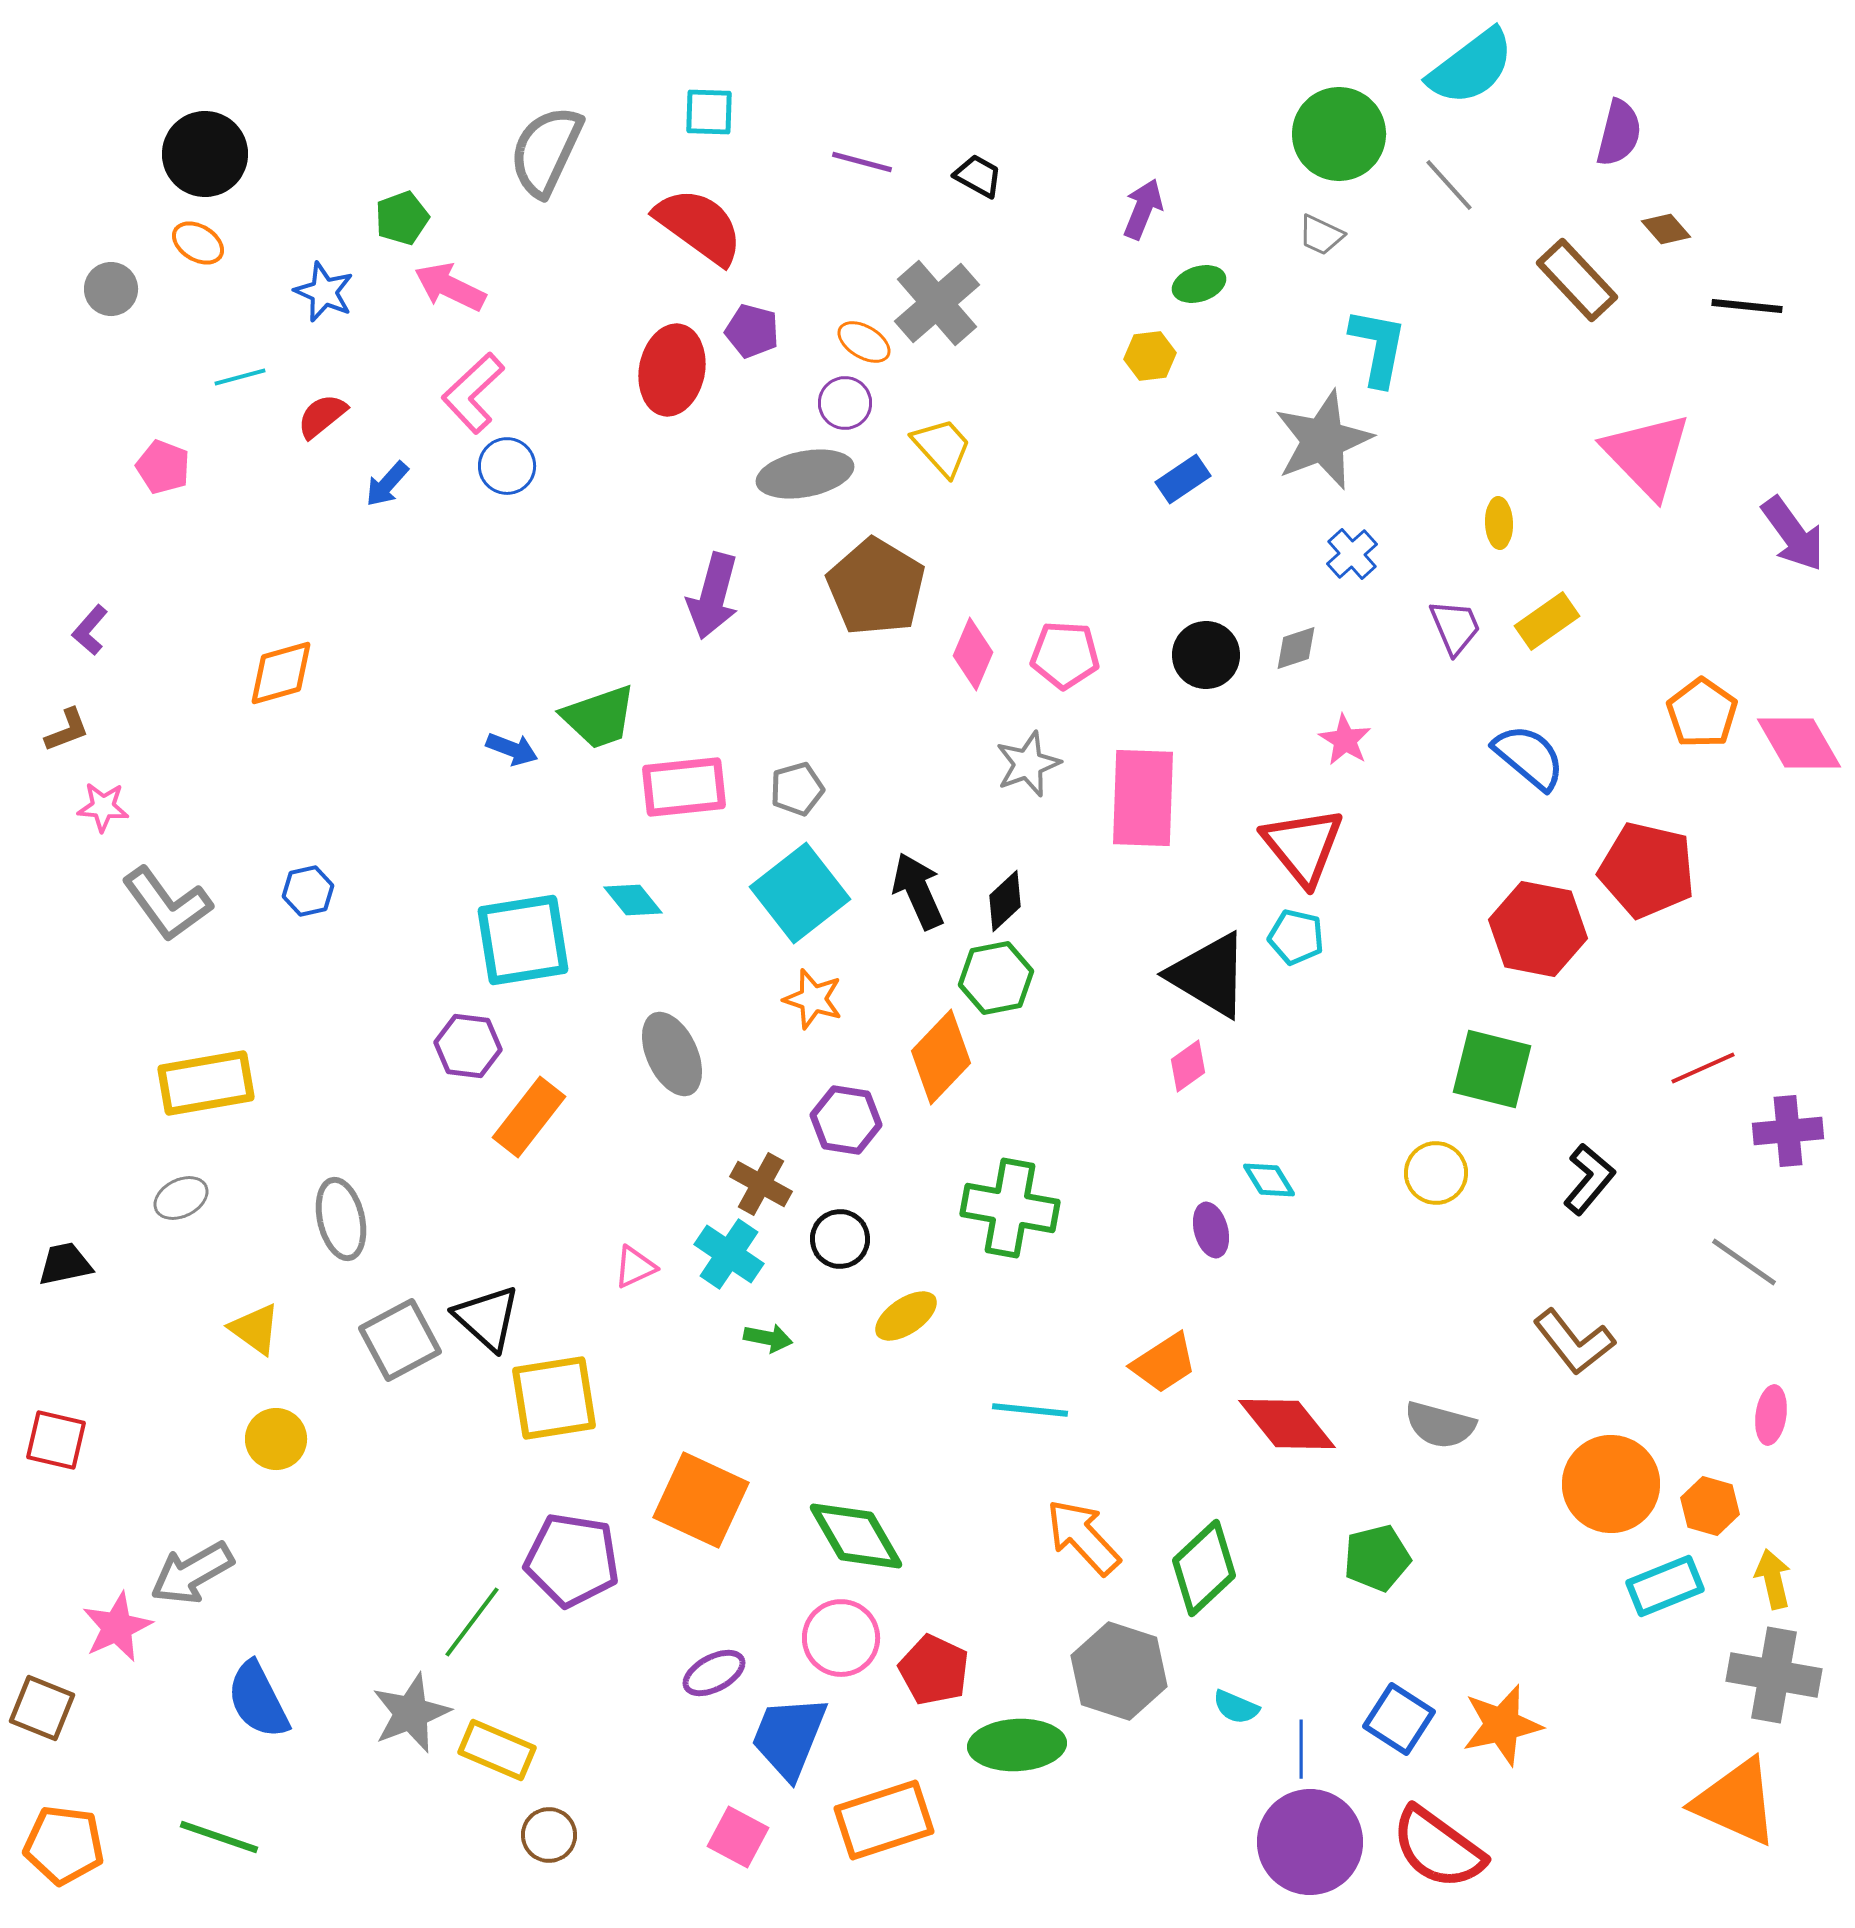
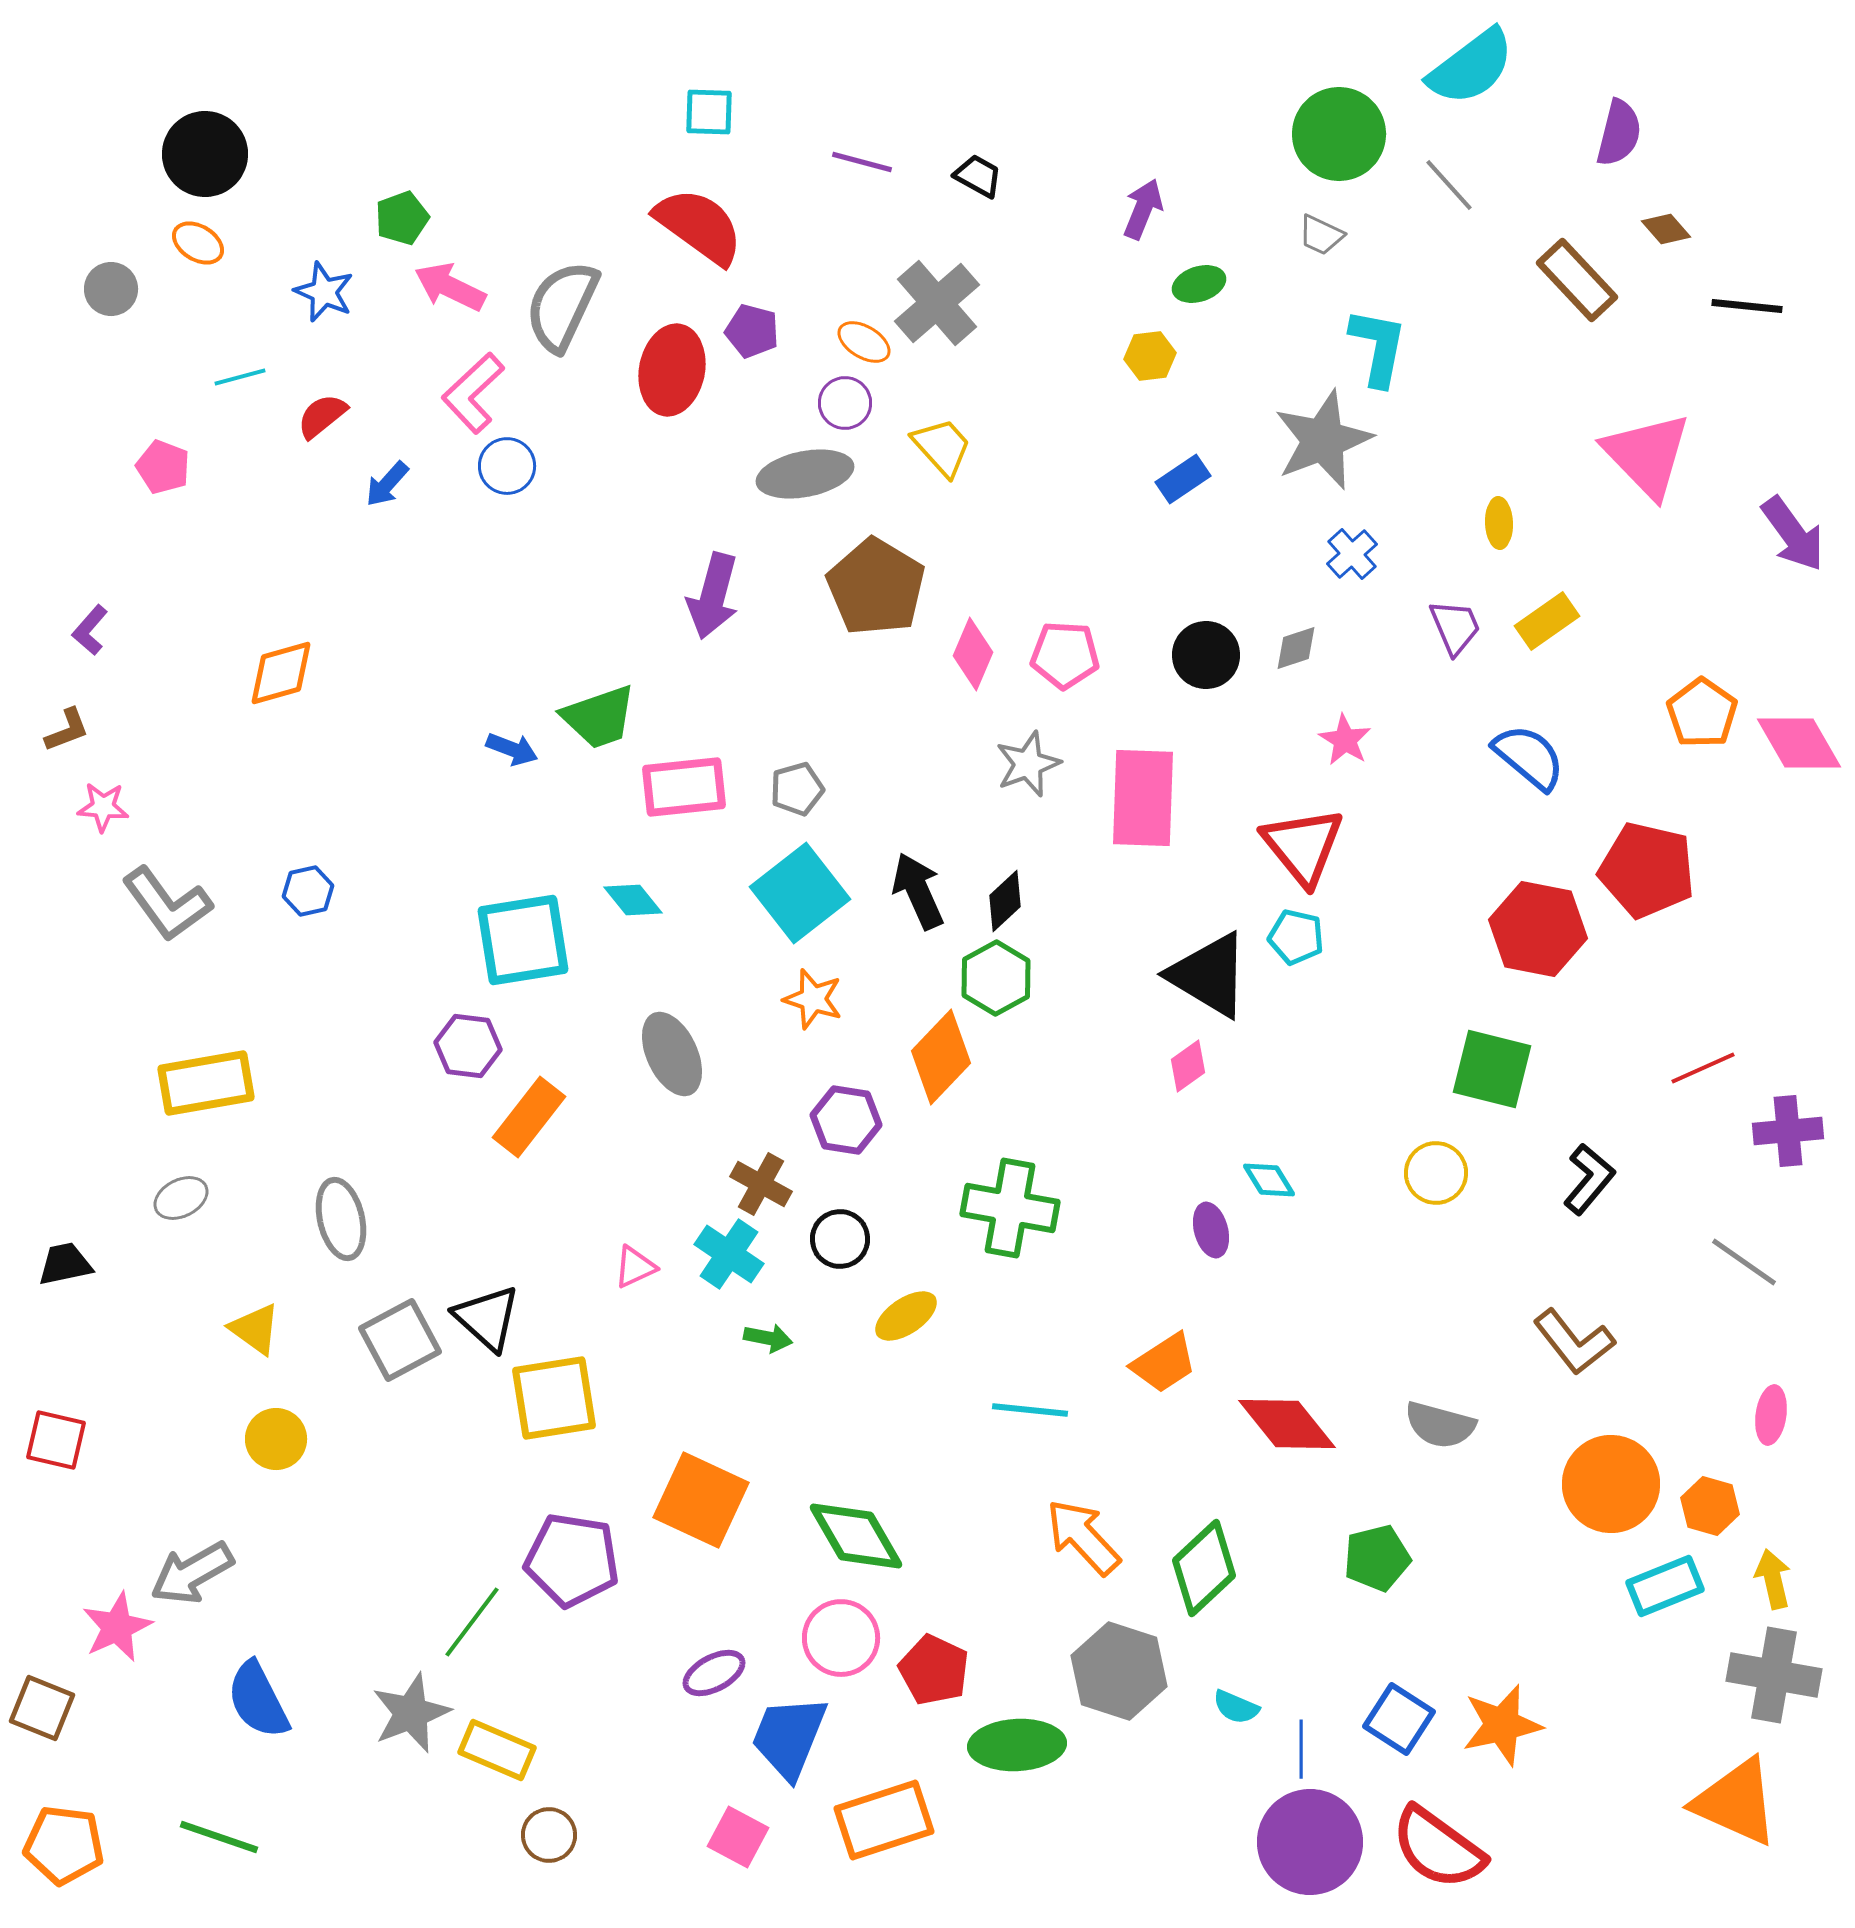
gray semicircle at (546, 151): moved 16 px right, 155 px down
green hexagon at (996, 978): rotated 18 degrees counterclockwise
